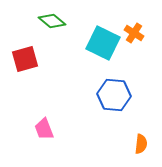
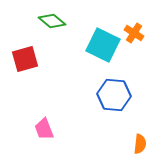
cyan square: moved 2 px down
orange semicircle: moved 1 px left
